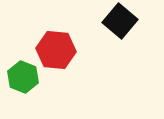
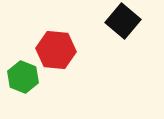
black square: moved 3 px right
